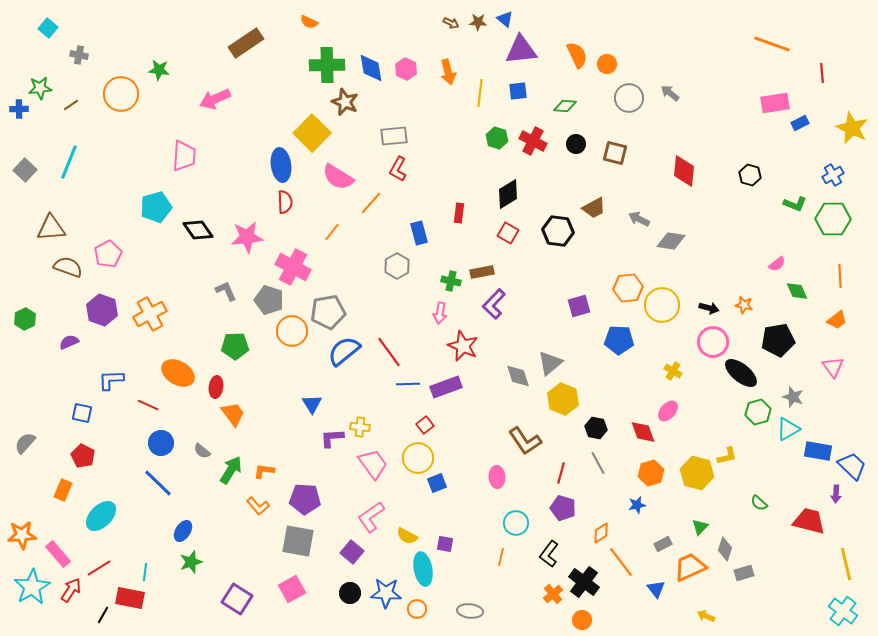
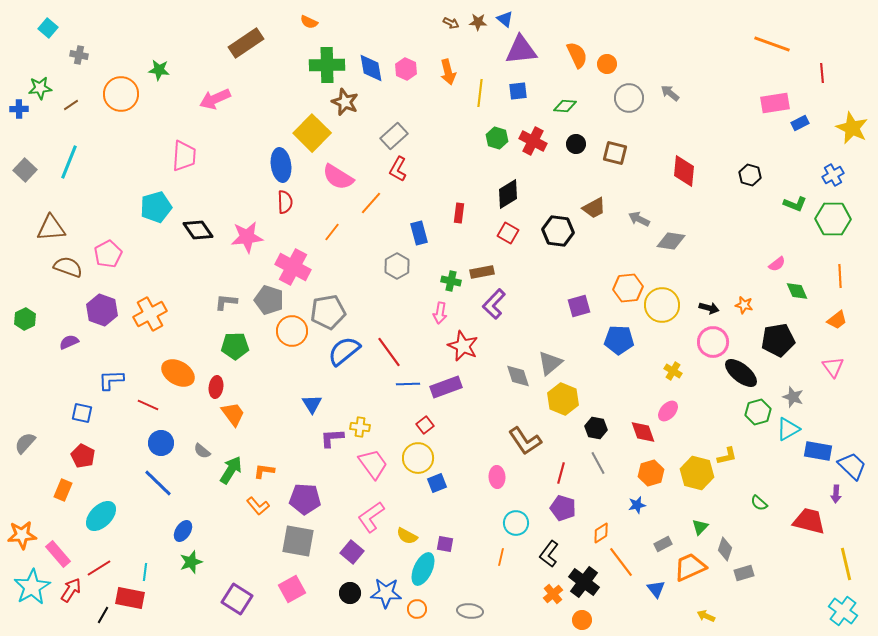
gray rectangle at (394, 136): rotated 36 degrees counterclockwise
gray L-shape at (226, 291): moved 11 px down; rotated 60 degrees counterclockwise
cyan ellipse at (423, 569): rotated 36 degrees clockwise
